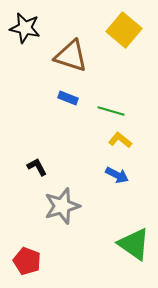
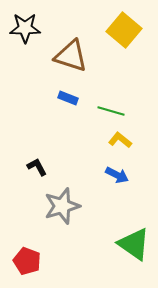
black star: rotated 12 degrees counterclockwise
